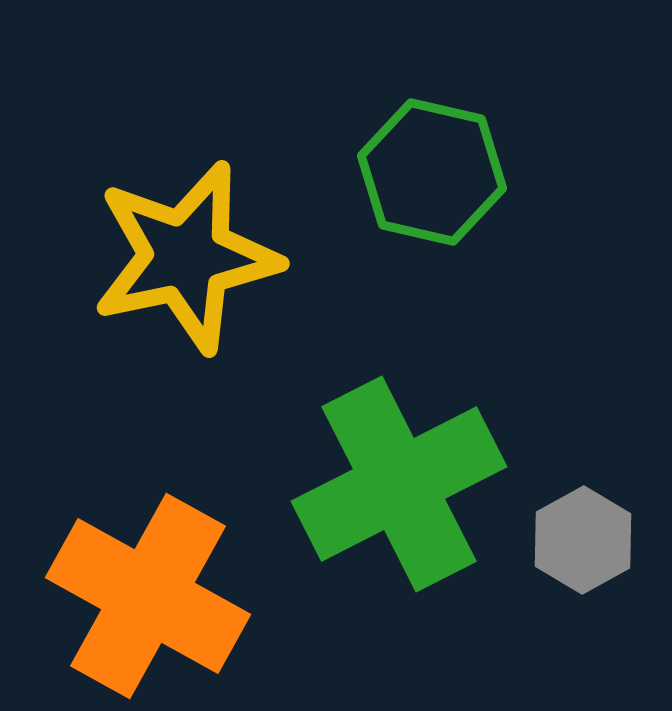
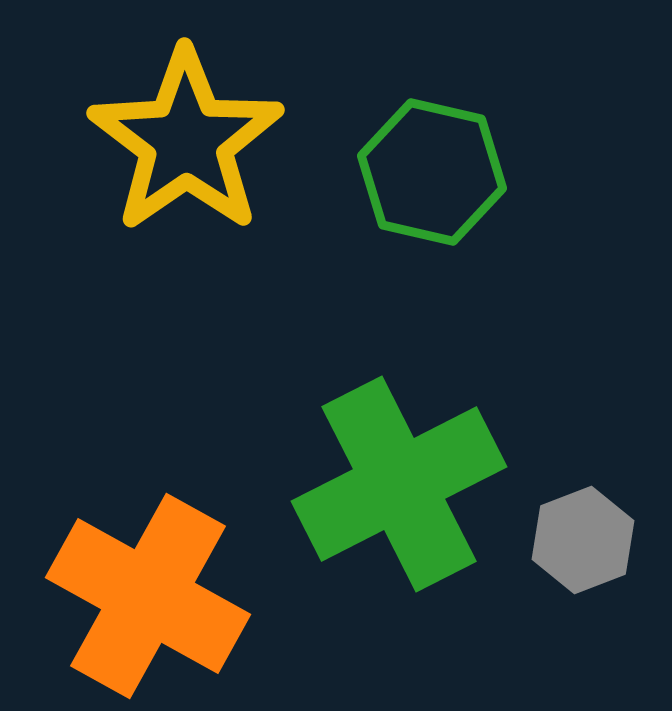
yellow star: moved 116 px up; rotated 23 degrees counterclockwise
gray hexagon: rotated 8 degrees clockwise
